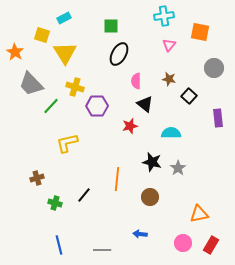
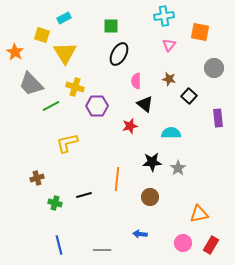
green line: rotated 18 degrees clockwise
black star: rotated 18 degrees counterclockwise
black line: rotated 35 degrees clockwise
